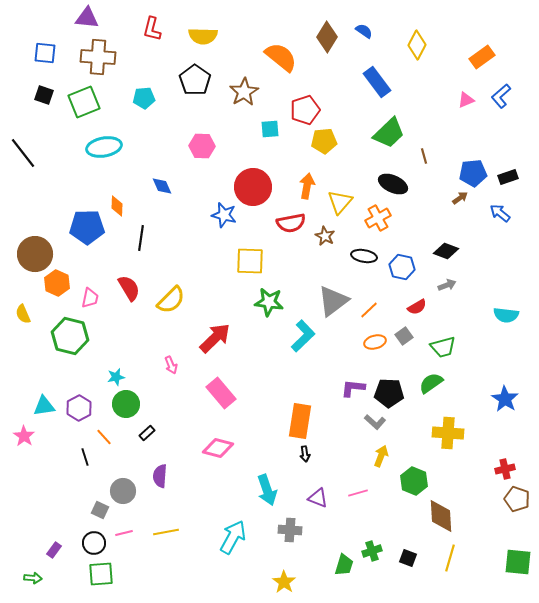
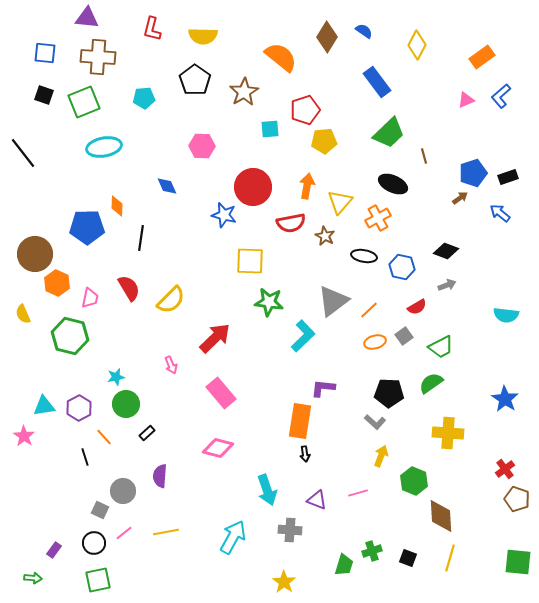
blue pentagon at (473, 173): rotated 12 degrees counterclockwise
blue diamond at (162, 186): moved 5 px right
green trapezoid at (443, 347): moved 2 px left; rotated 12 degrees counterclockwise
purple L-shape at (353, 388): moved 30 px left
red cross at (505, 469): rotated 24 degrees counterclockwise
purple triangle at (318, 498): moved 1 px left, 2 px down
pink line at (124, 533): rotated 24 degrees counterclockwise
green square at (101, 574): moved 3 px left, 6 px down; rotated 8 degrees counterclockwise
